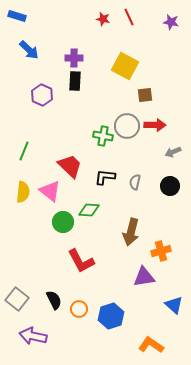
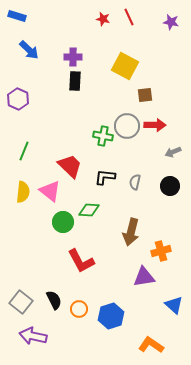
purple cross: moved 1 px left, 1 px up
purple hexagon: moved 24 px left, 4 px down
gray square: moved 4 px right, 3 px down
